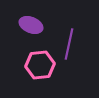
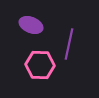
pink hexagon: rotated 8 degrees clockwise
